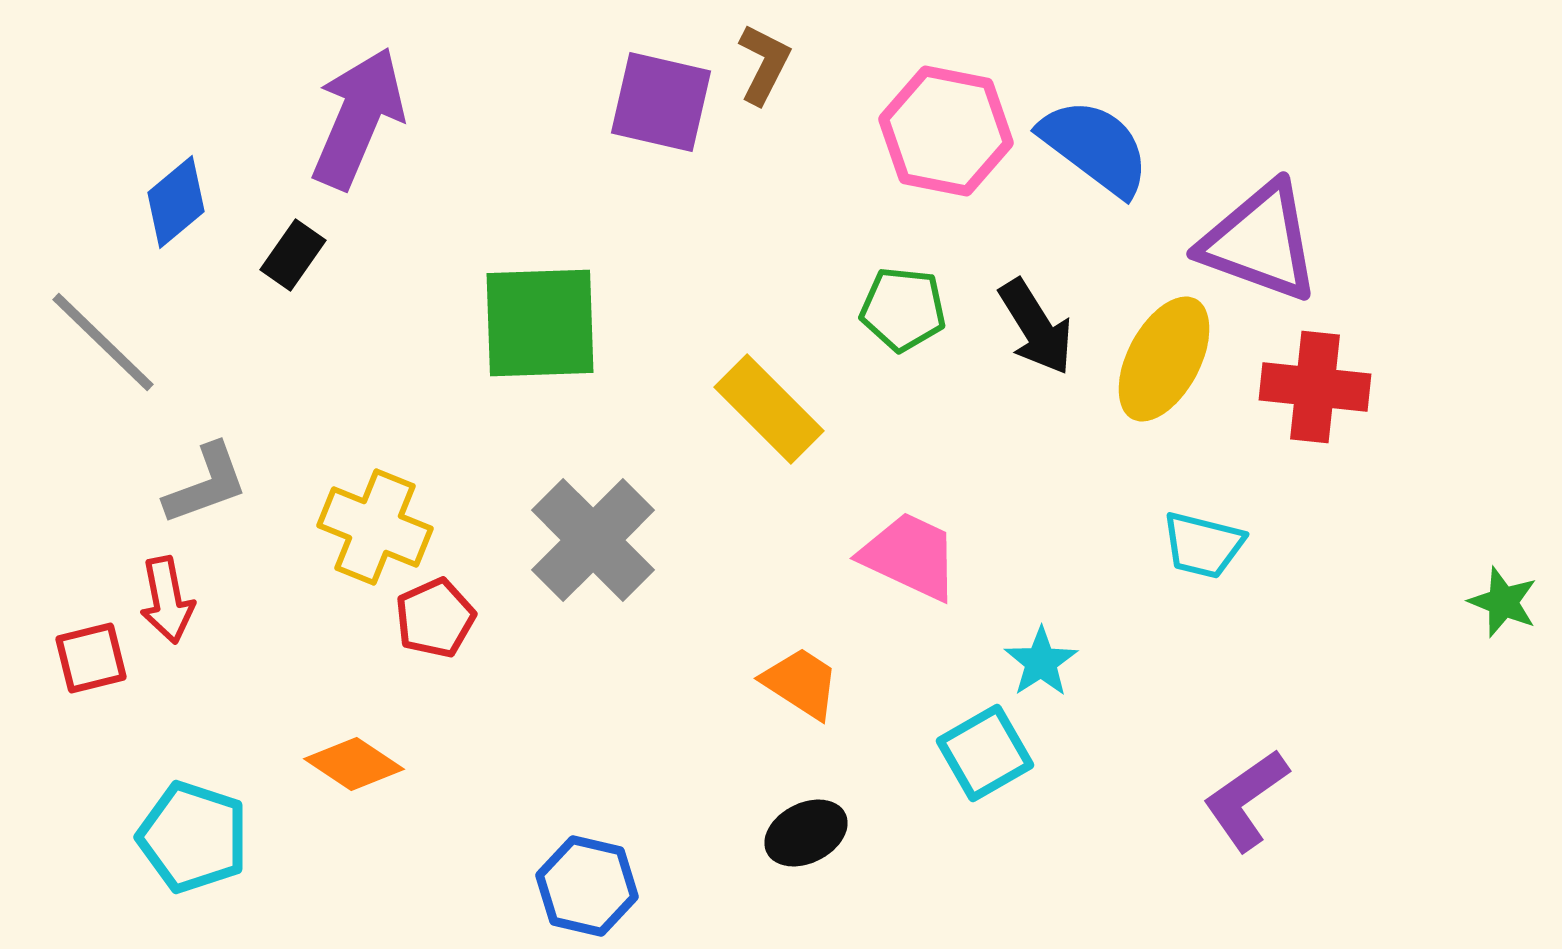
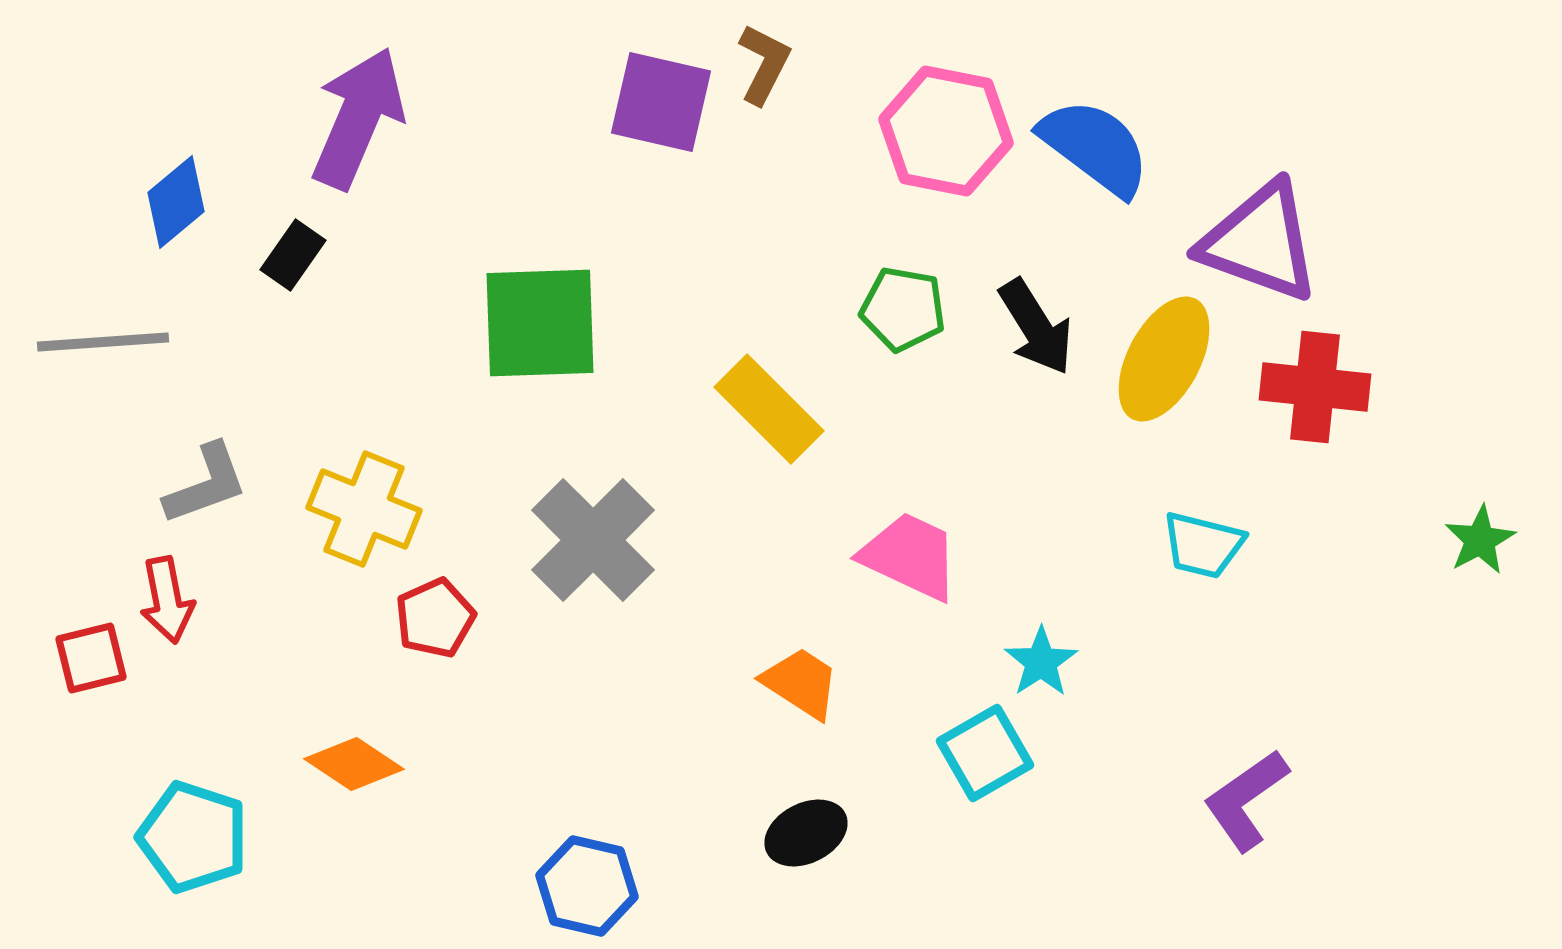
green pentagon: rotated 4 degrees clockwise
gray line: rotated 48 degrees counterclockwise
yellow cross: moved 11 px left, 18 px up
green star: moved 23 px left, 62 px up; rotated 22 degrees clockwise
